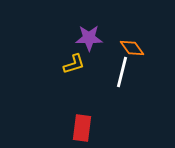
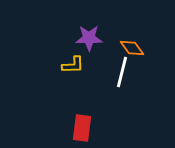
yellow L-shape: moved 1 px left, 1 px down; rotated 15 degrees clockwise
